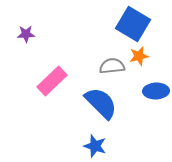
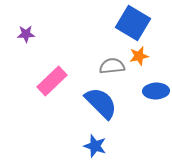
blue square: moved 1 px up
